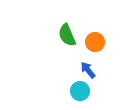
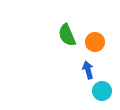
blue arrow: rotated 24 degrees clockwise
cyan circle: moved 22 px right
